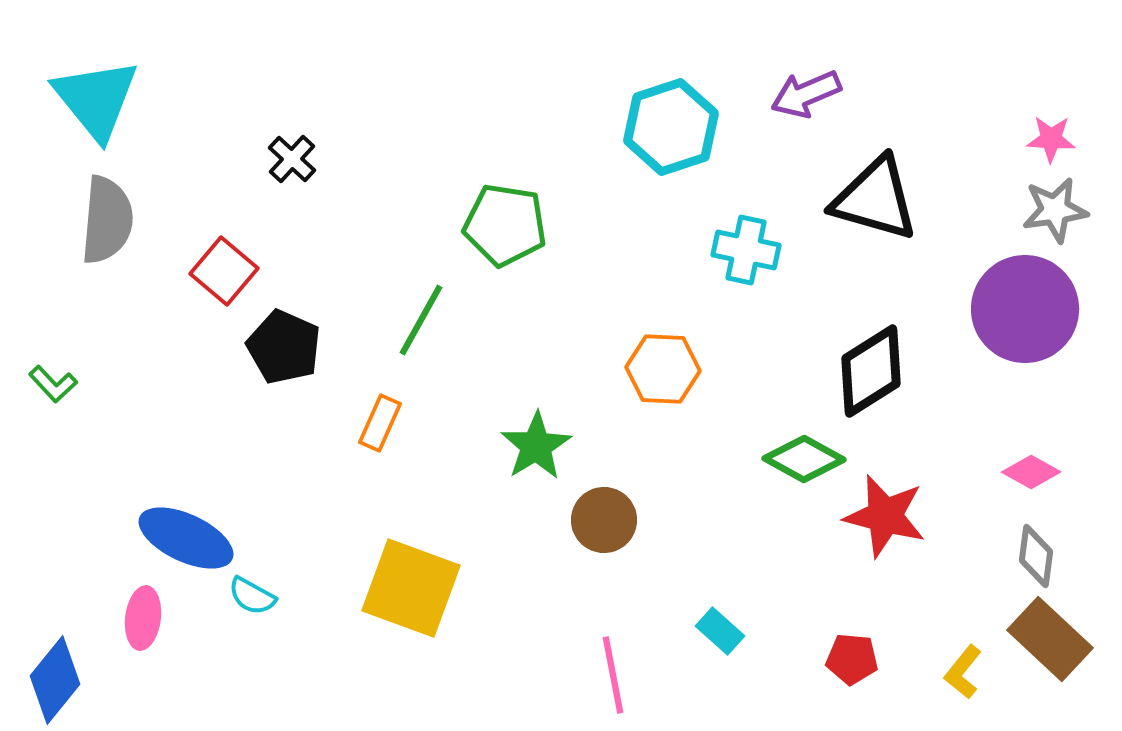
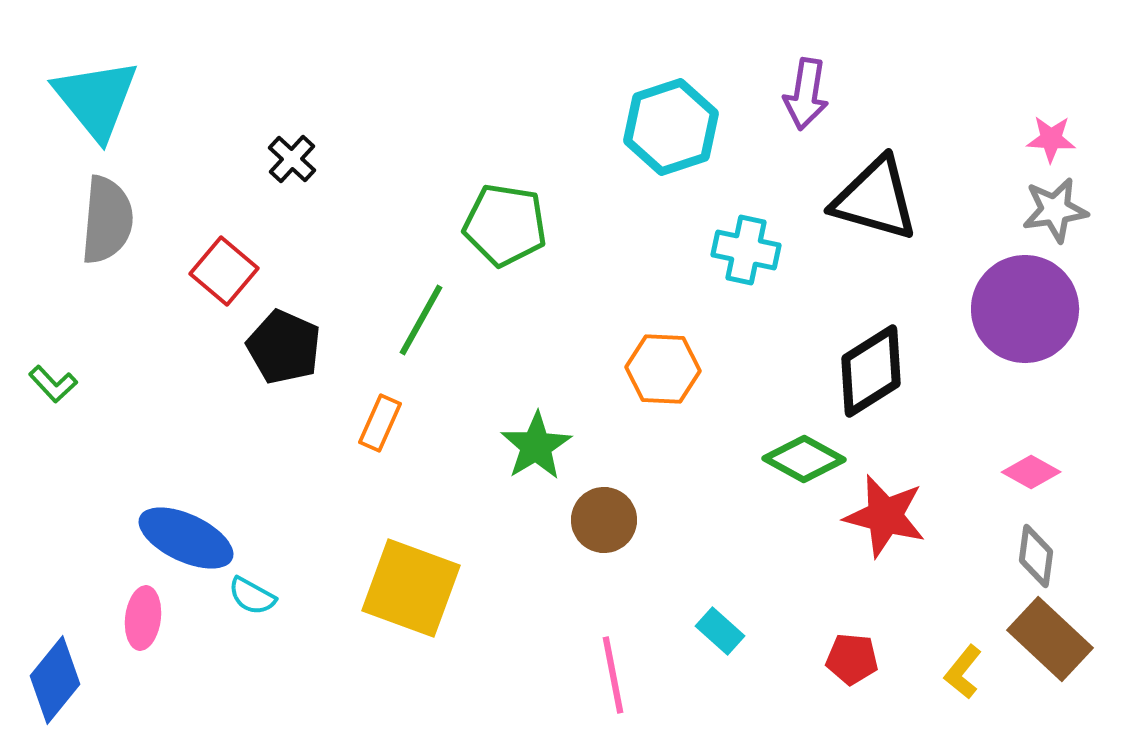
purple arrow: rotated 58 degrees counterclockwise
